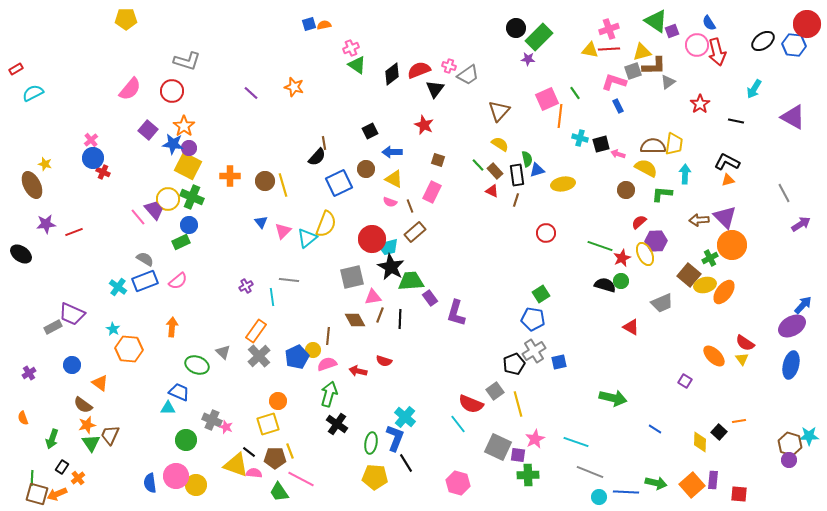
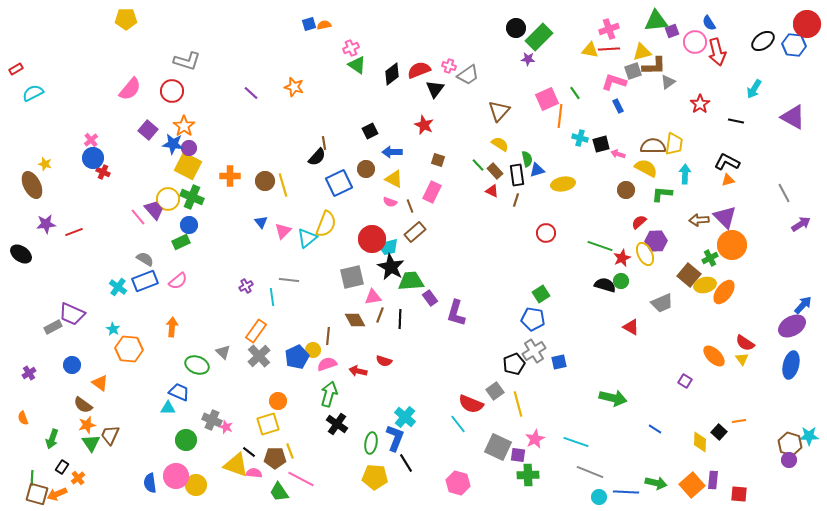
green triangle at (656, 21): rotated 40 degrees counterclockwise
pink circle at (697, 45): moved 2 px left, 3 px up
